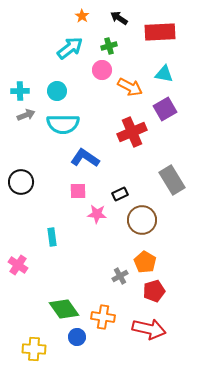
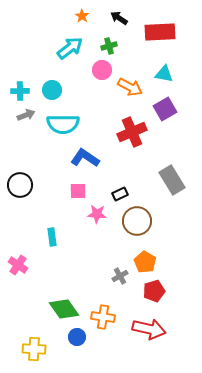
cyan circle: moved 5 px left, 1 px up
black circle: moved 1 px left, 3 px down
brown circle: moved 5 px left, 1 px down
